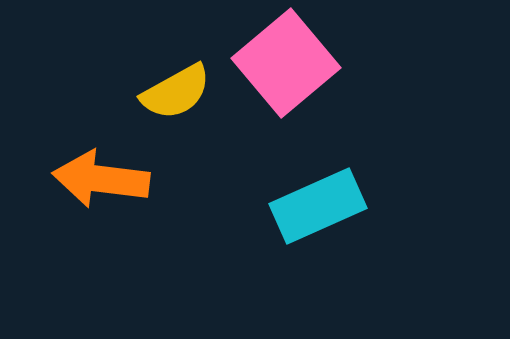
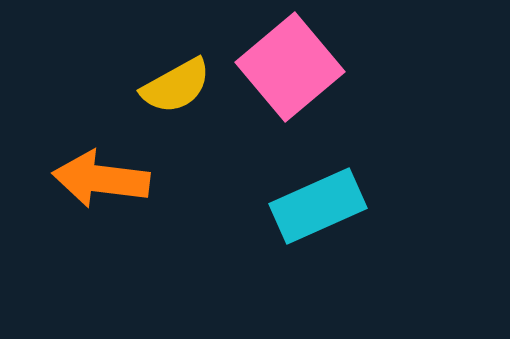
pink square: moved 4 px right, 4 px down
yellow semicircle: moved 6 px up
